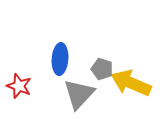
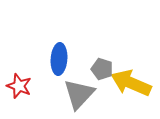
blue ellipse: moved 1 px left
